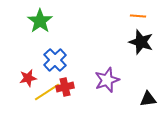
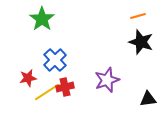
orange line: rotated 21 degrees counterclockwise
green star: moved 2 px right, 2 px up
